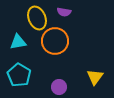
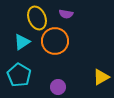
purple semicircle: moved 2 px right, 2 px down
cyan triangle: moved 4 px right; rotated 24 degrees counterclockwise
yellow triangle: moved 6 px right; rotated 24 degrees clockwise
purple circle: moved 1 px left
